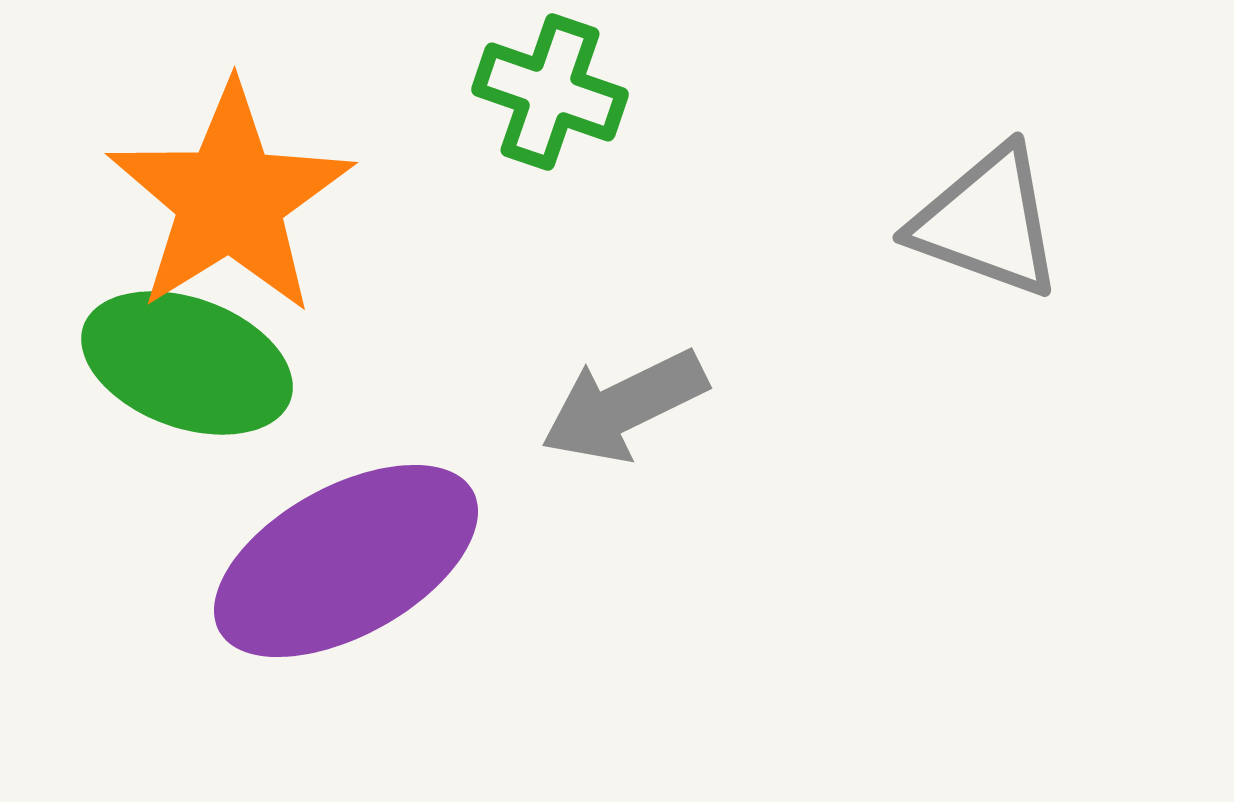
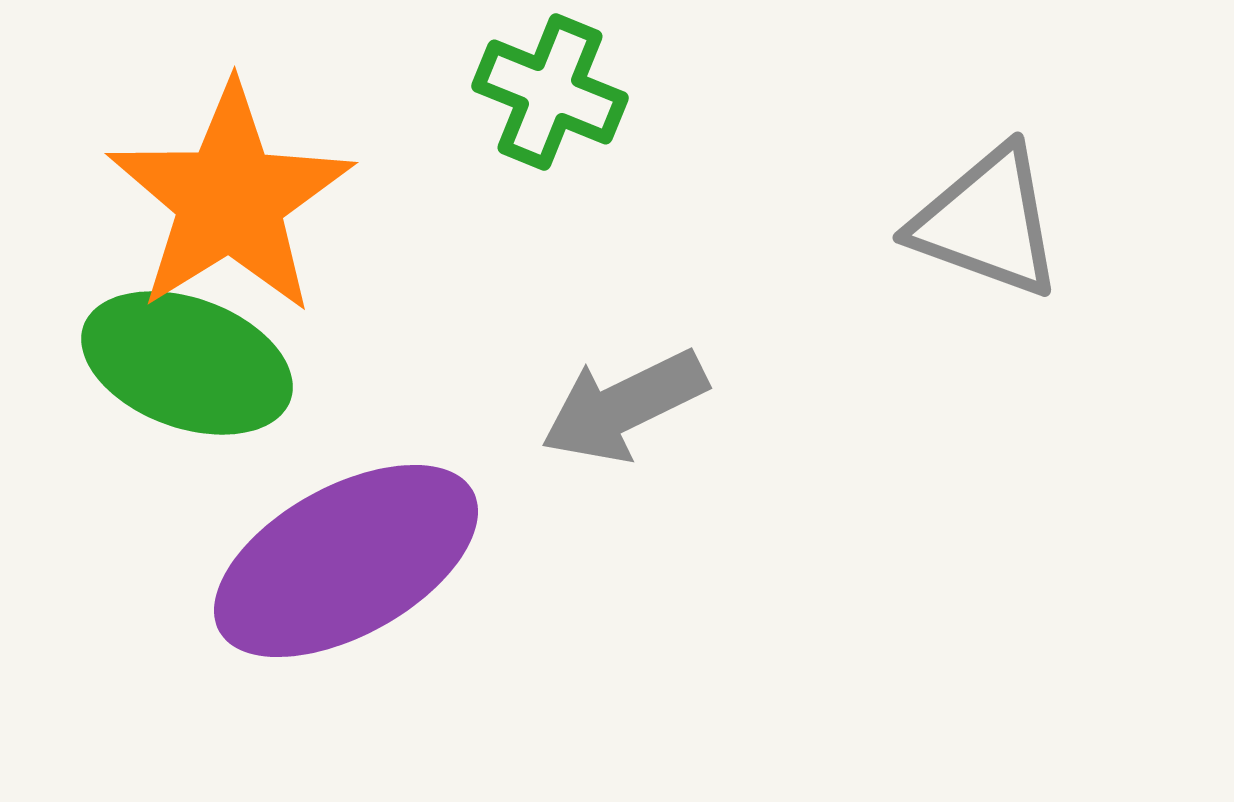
green cross: rotated 3 degrees clockwise
